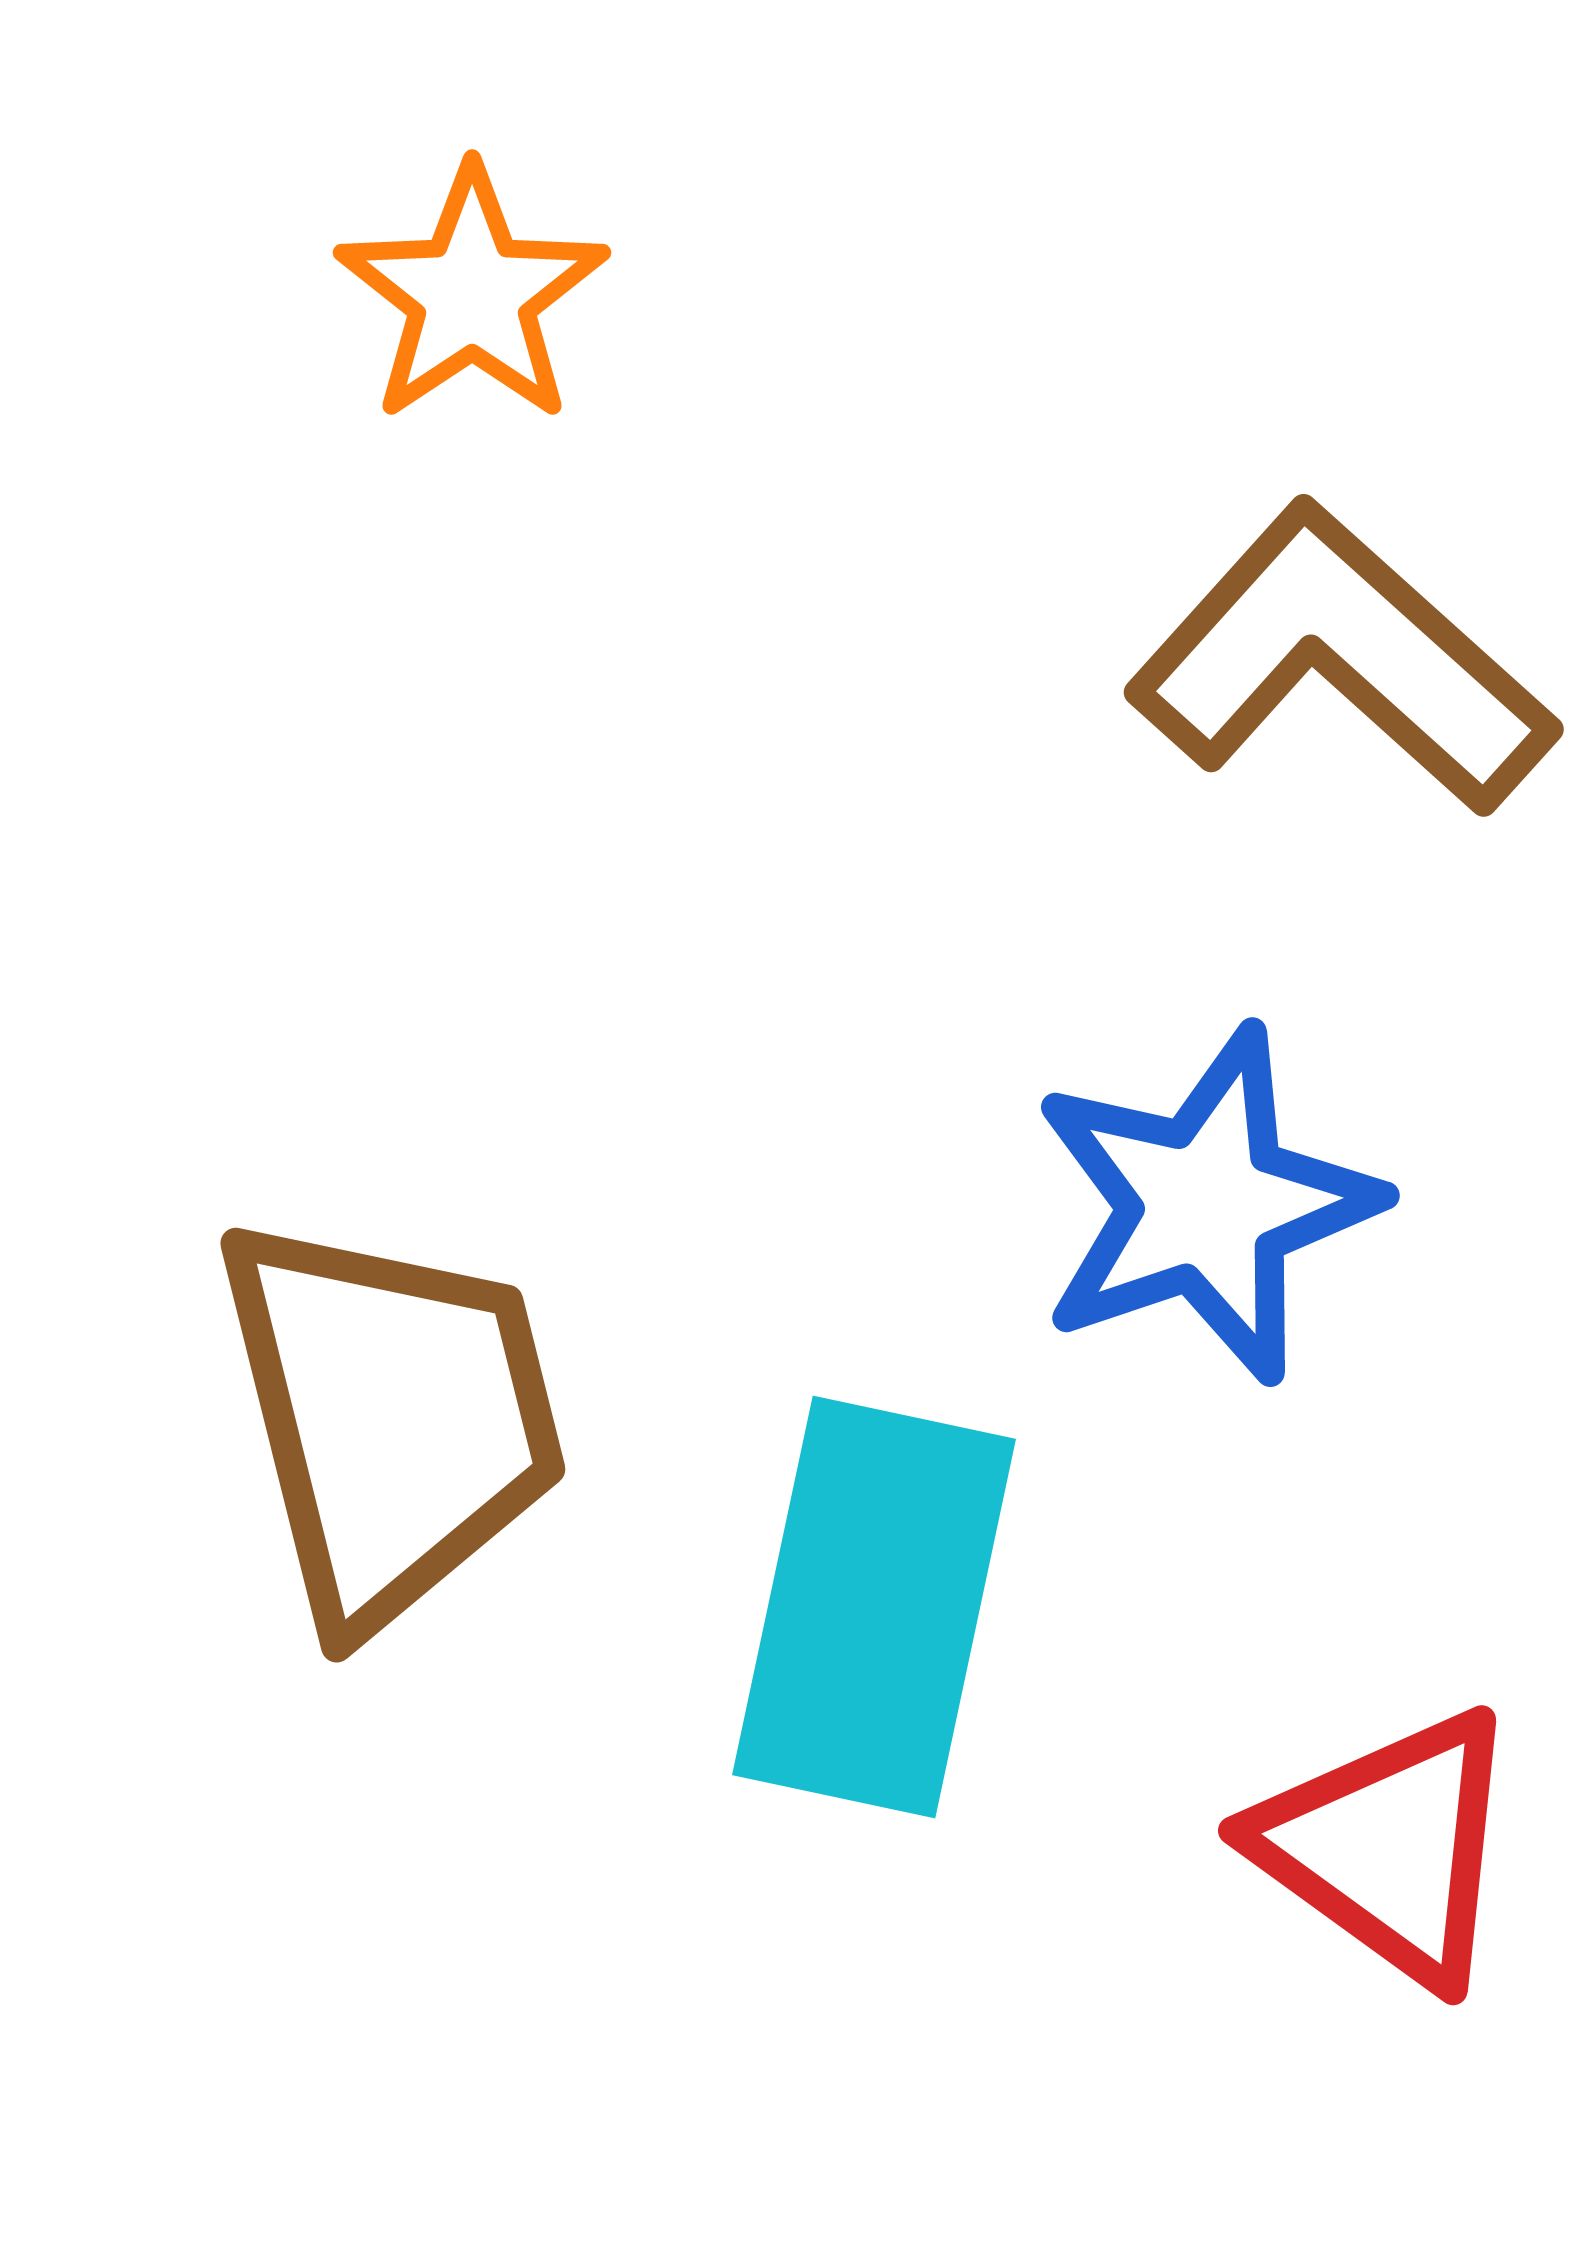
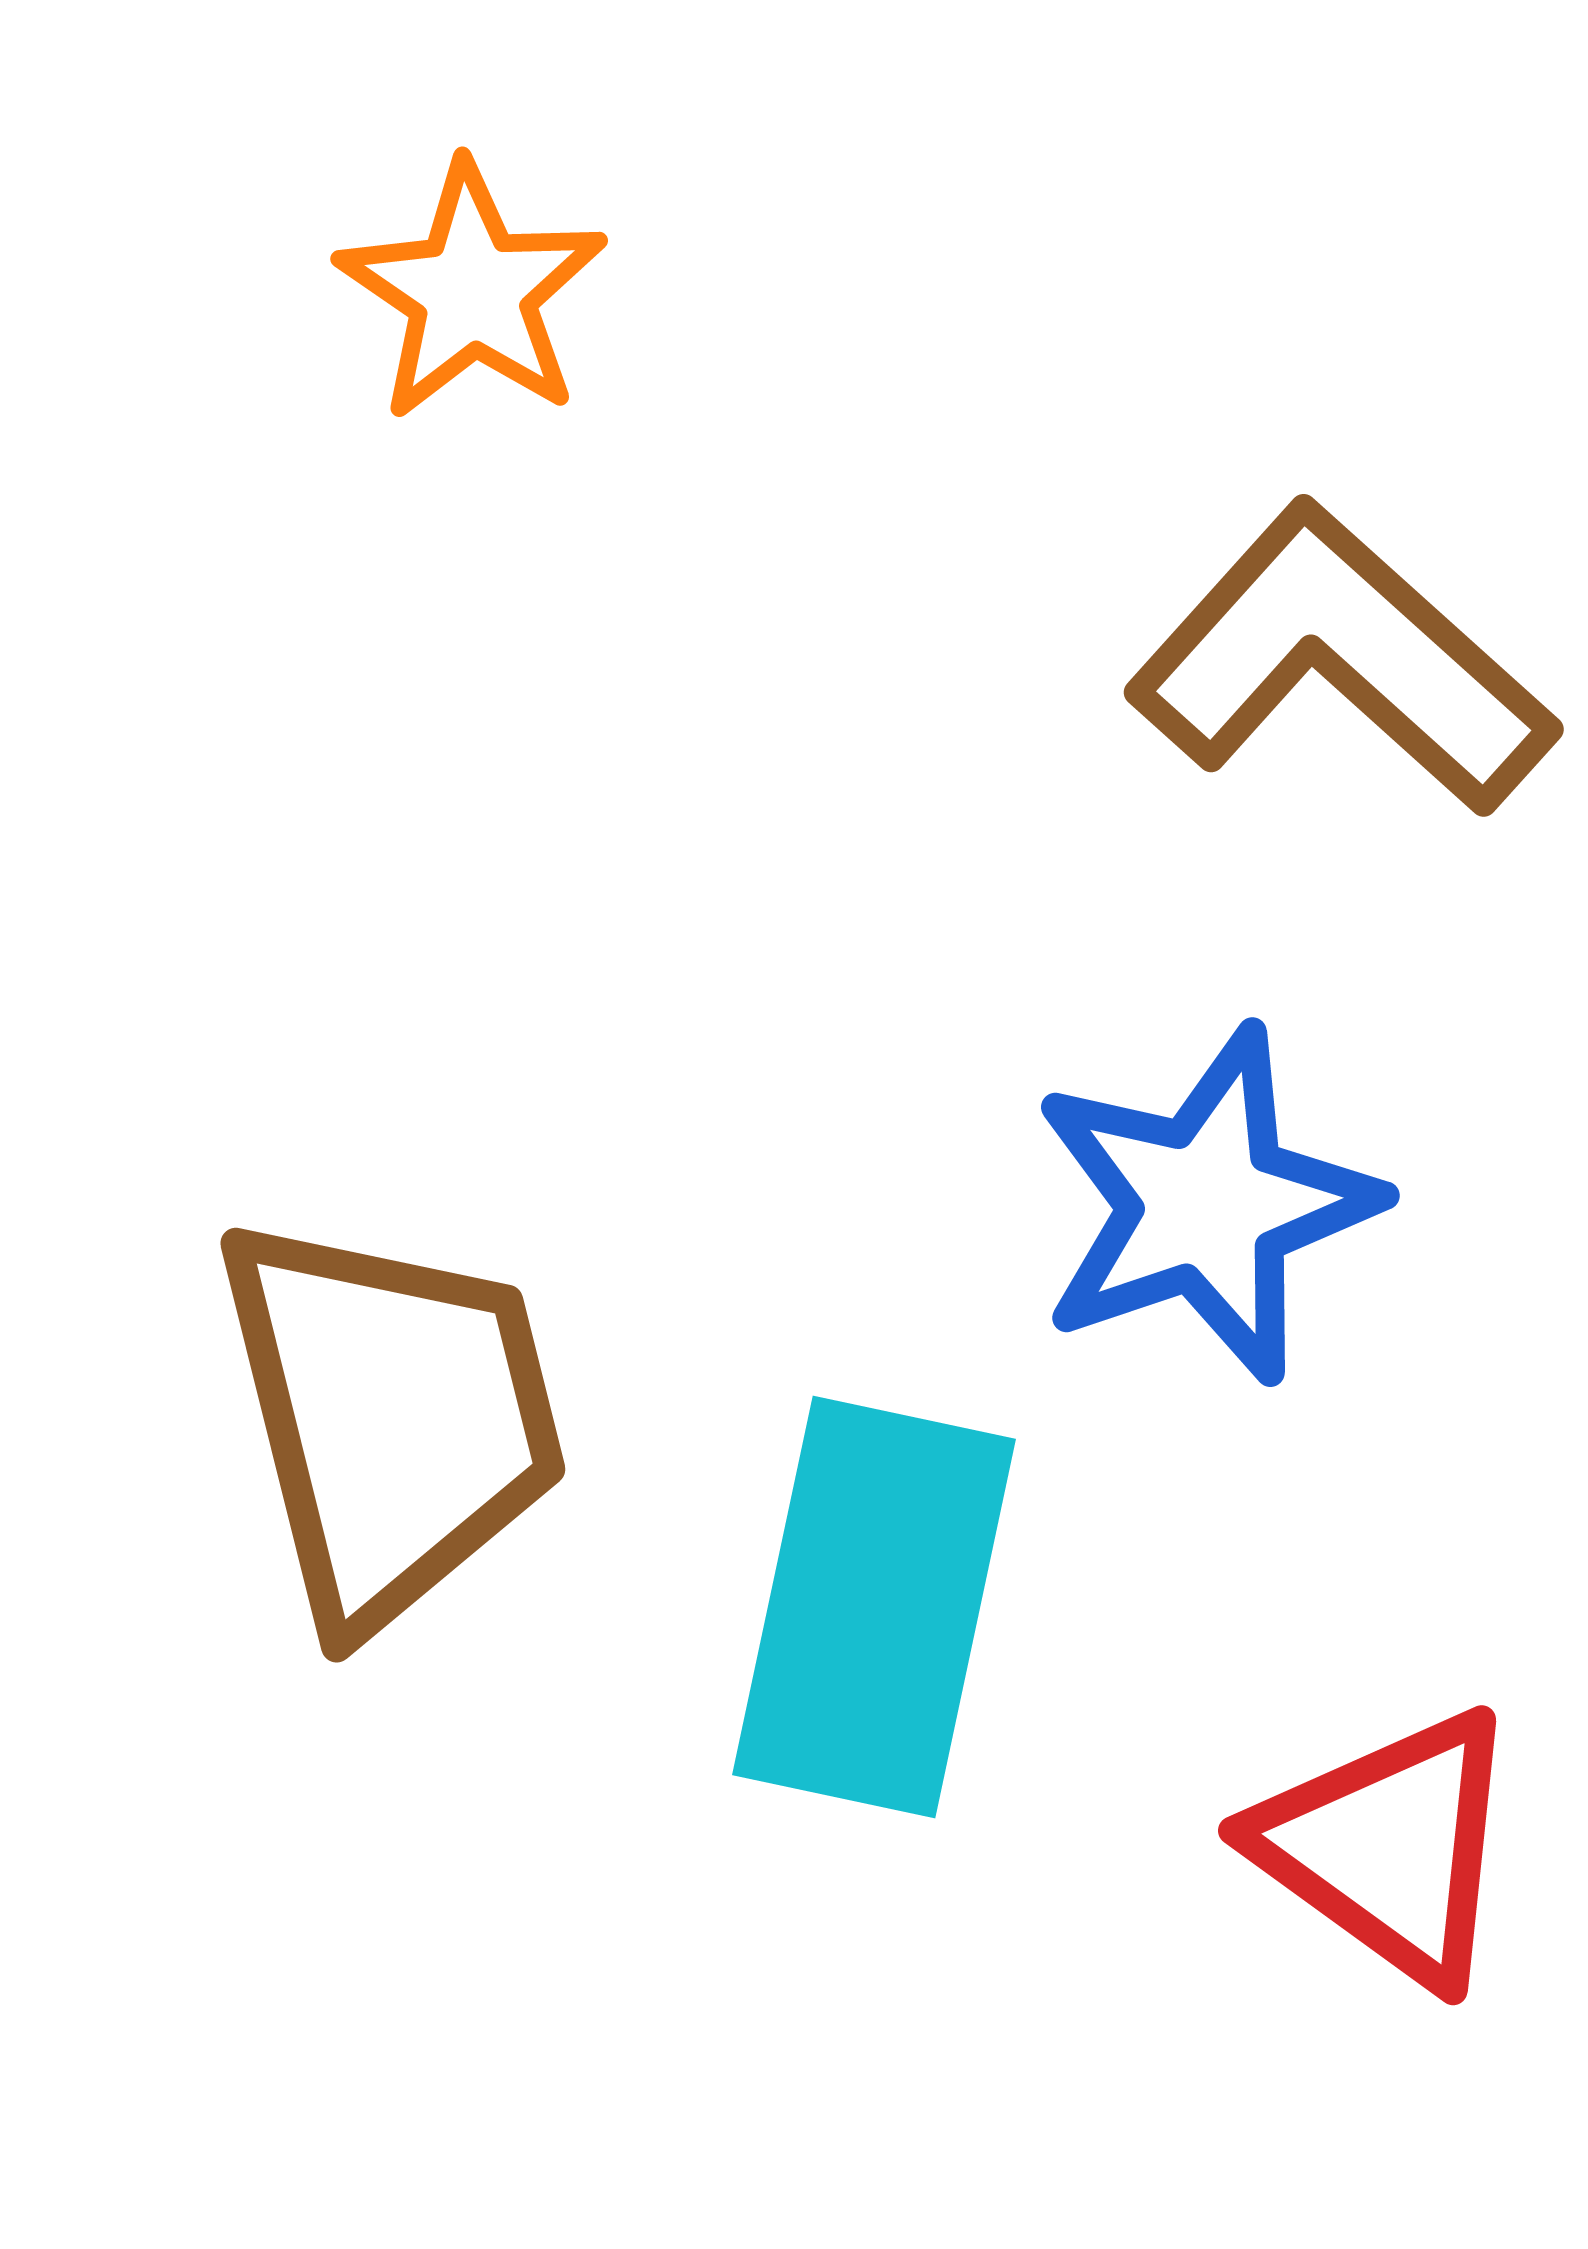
orange star: moved 3 px up; rotated 4 degrees counterclockwise
